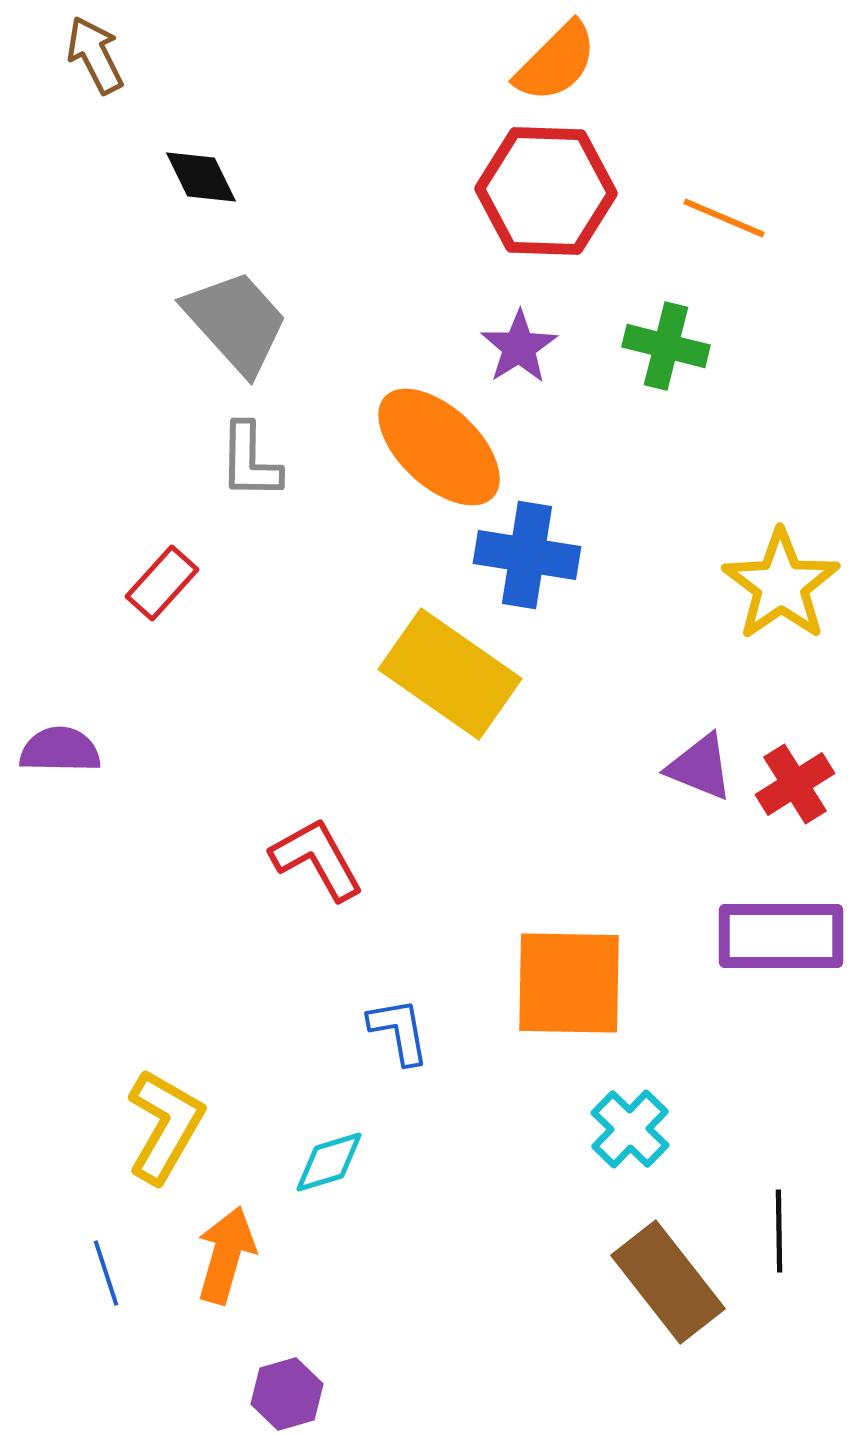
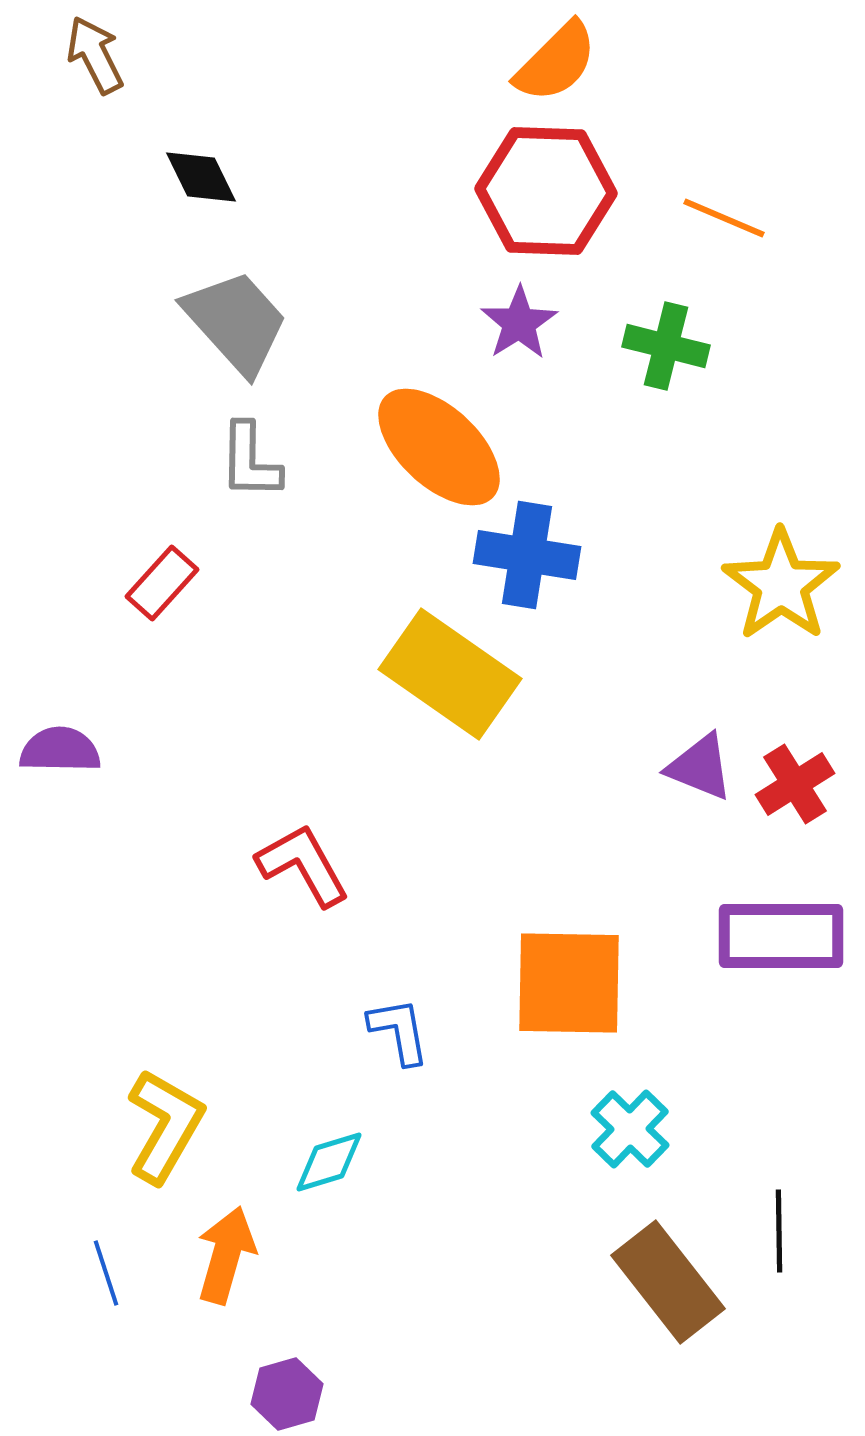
purple star: moved 24 px up
red L-shape: moved 14 px left, 6 px down
